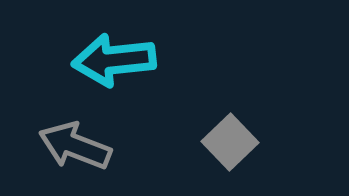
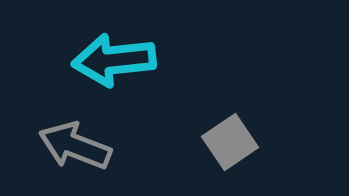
gray square: rotated 10 degrees clockwise
